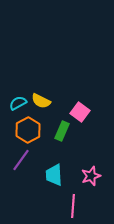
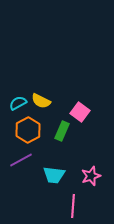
purple line: rotated 25 degrees clockwise
cyan trapezoid: rotated 80 degrees counterclockwise
